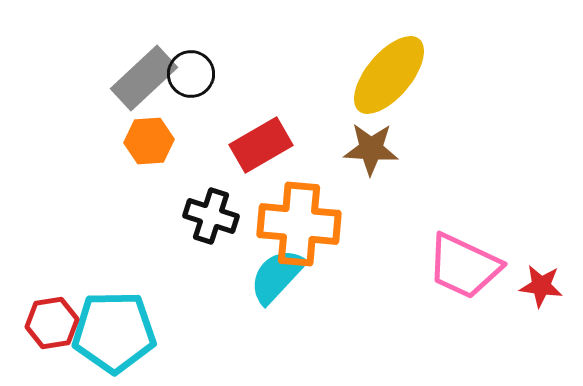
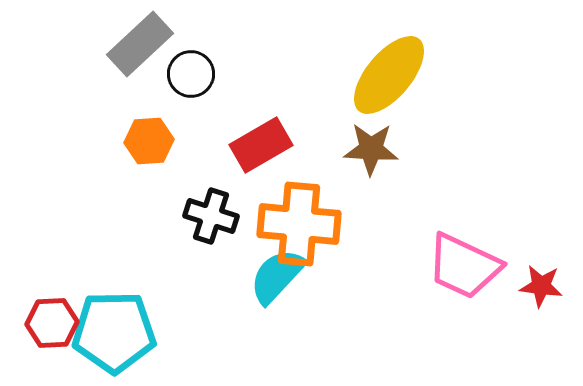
gray rectangle: moved 4 px left, 34 px up
red hexagon: rotated 6 degrees clockwise
